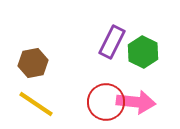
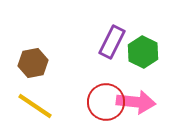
yellow line: moved 1 px left, 2 px down
